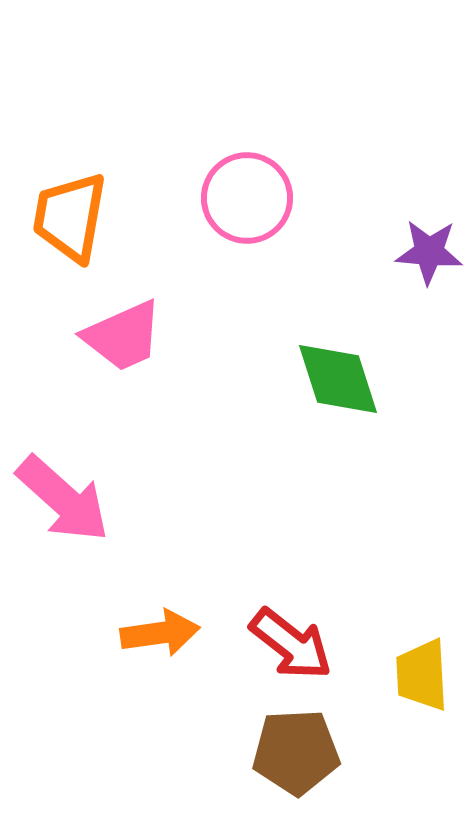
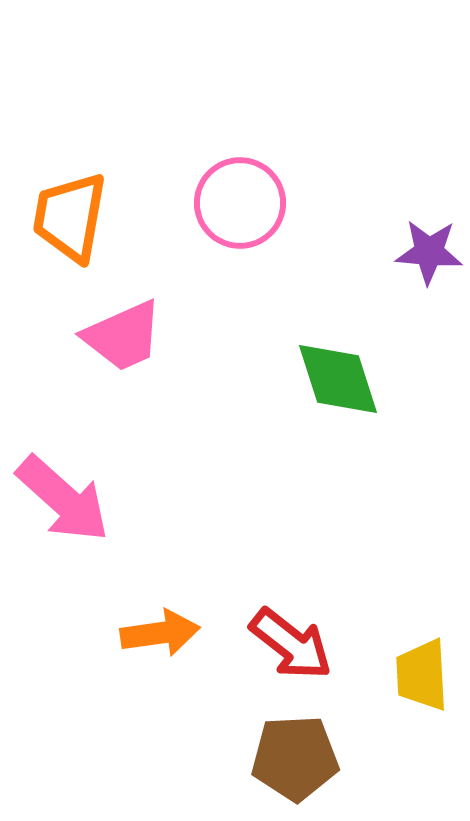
pink circle: moved 7 px left, 5 px down
brown pentagon: moved 1 px left, 6 px down
